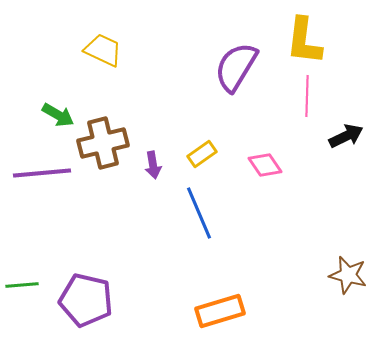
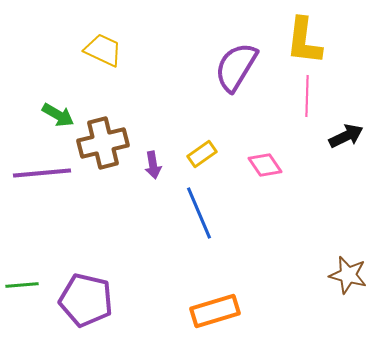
orange rectangle: moved 5 px left
